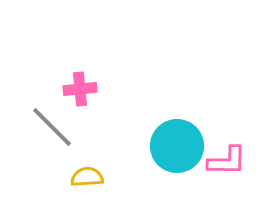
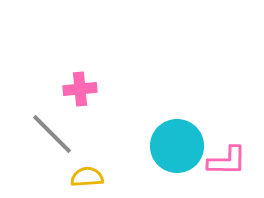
gray line: moved 7 px down
